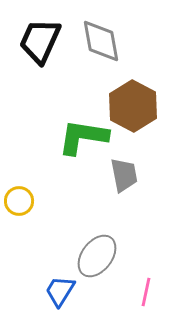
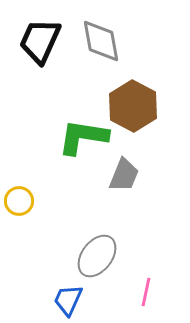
gray trapezoid: rotated 33 degrees clockwise
blue trapezoid: moved 8 px right, 9 px down; rotated 8 degrees counterclockwise
